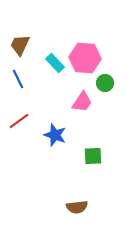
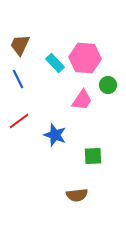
green circle: moved 3 px right, 2 px down
pink trapezoid: moved 2 px up
brown semicircle: moved 12 px up
